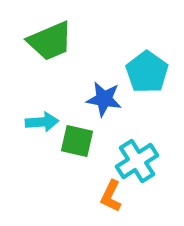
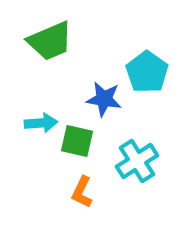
cyan arrow: moved 1 px left, 1 px down
orange L-shape: moved 29 px left, 4 px up
